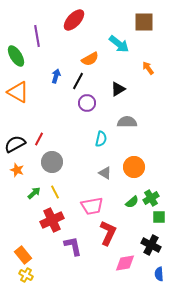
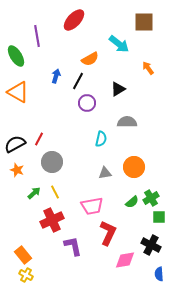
gray triangle: rotated 40 degrees counterclockwise
pink diamond: moved 3 px up
